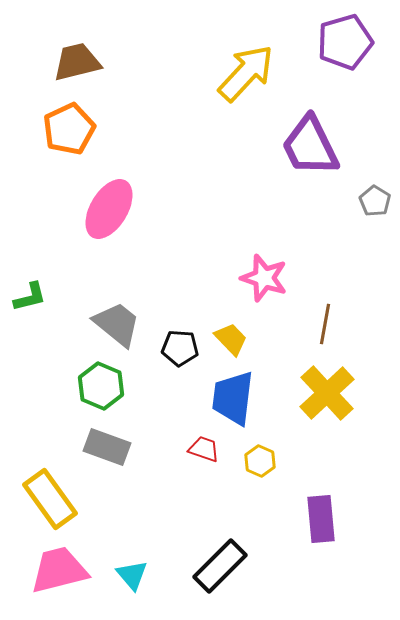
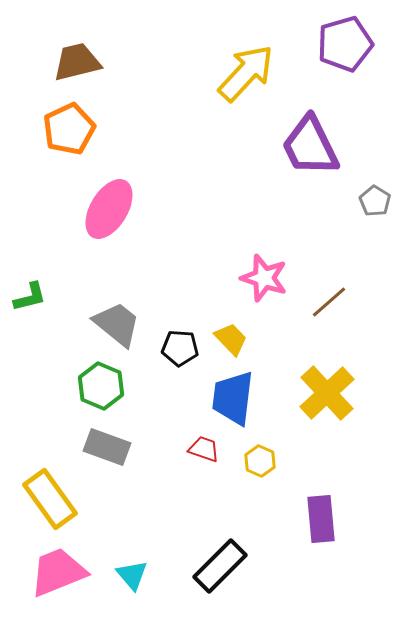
purple pentagon: moved 2 px down
brown line: moved 4 px right, 22 px up; rotated 39 degrees clockwise
pink trapezoid: moved 1 px left, 2 px down; rotated 8 degrees counterclockwise
